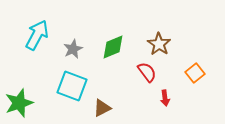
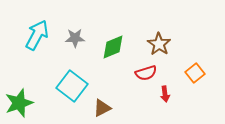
gray star: moved 2 px right, 11 px up; rotated 24 degrees clockwise
red semicircle: moved 1 px left, 1 px down; rotated 110 degrees clockwise
cyan square: rotated 16 degrees clockwise
red arrow: moved 4 px up
